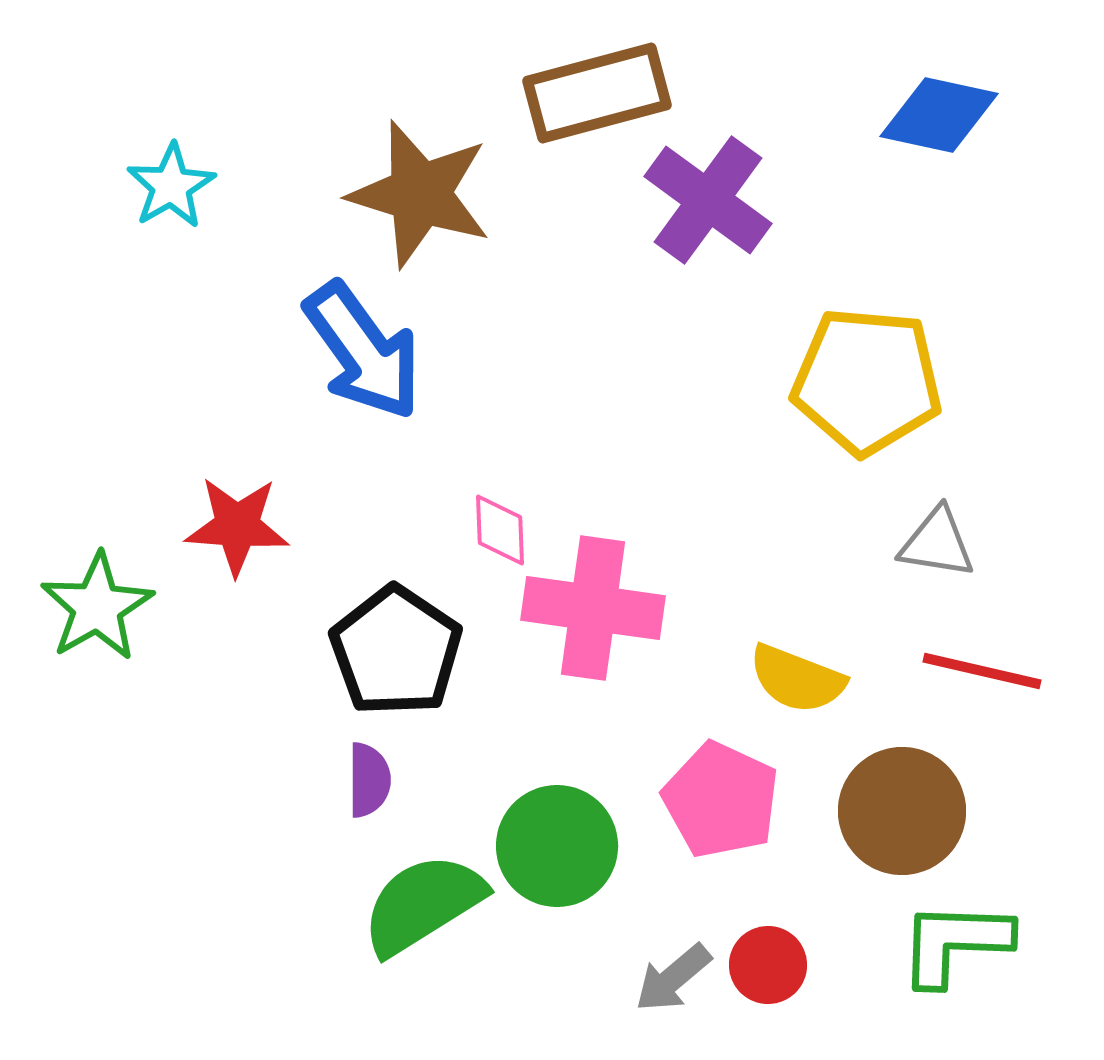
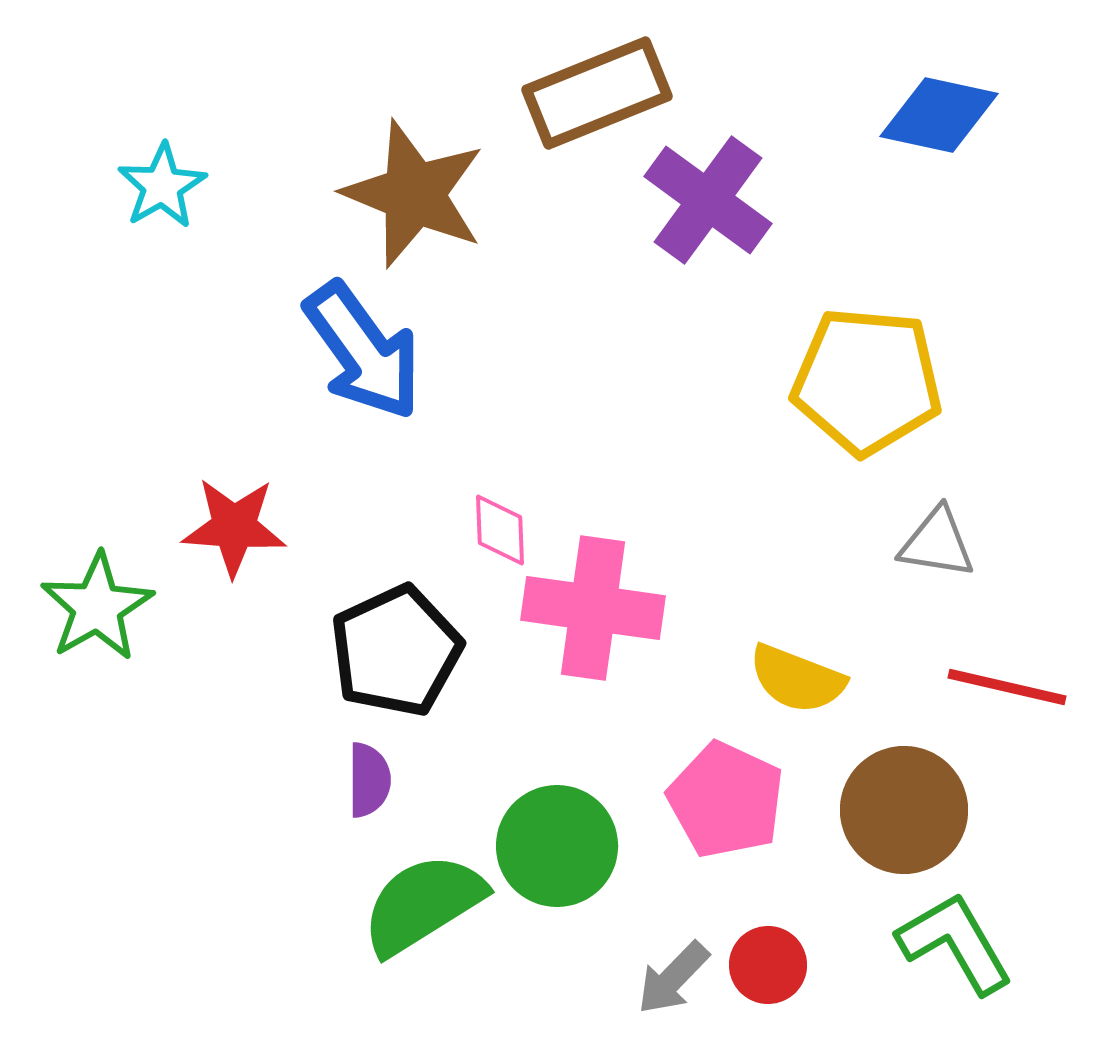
brown rectangle: rotated 7 degrees counterclockwise
cyan star: moved 9 px left
brown star: moved 6 px left; rotated 5 degrees clockwise
red star: moved 3 px left, 1 px down
black pentagon: rotated 13 degrees clockwise
red line: moved 25 px right, 16 px down
pink pentagon: moved 5 px right
brown circle: moved 2 px right, 1 px up
green L-shape: rotated 58 degrees clockwise
gray arrow: rotated 6 degrees counterclockwise
